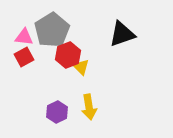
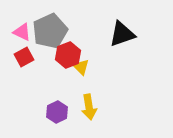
gray pentagon: moved 2 px left, 1 px down; rotated 8 degrees clockwise
pink triangle: moved 2 px left, 5 px up; rotated 18 degrees clockwise
